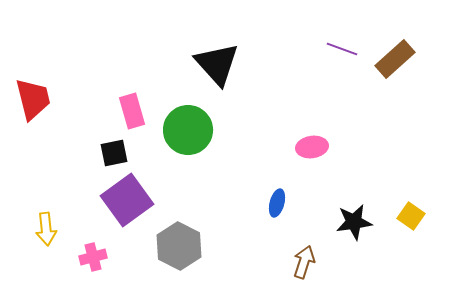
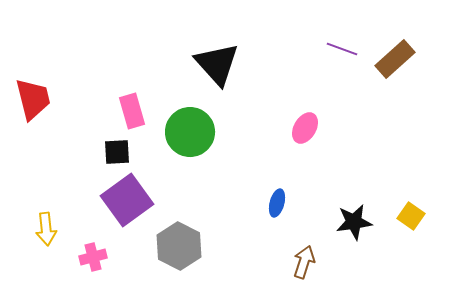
green circle: moved 2 px right, 2 px down
pink ellipse: moved 7 px left, 19 px up; rotated 52 degrees counterclockwise
black square: moved 3 px right, 1 px up; rotated 8 degrees clockwise
